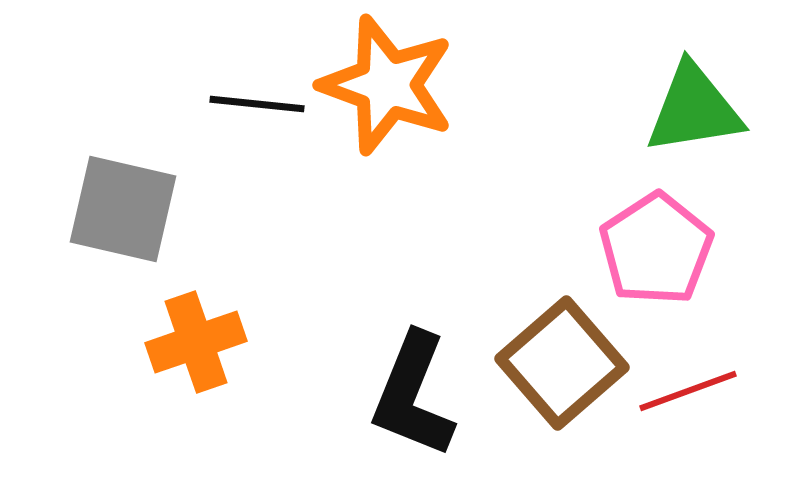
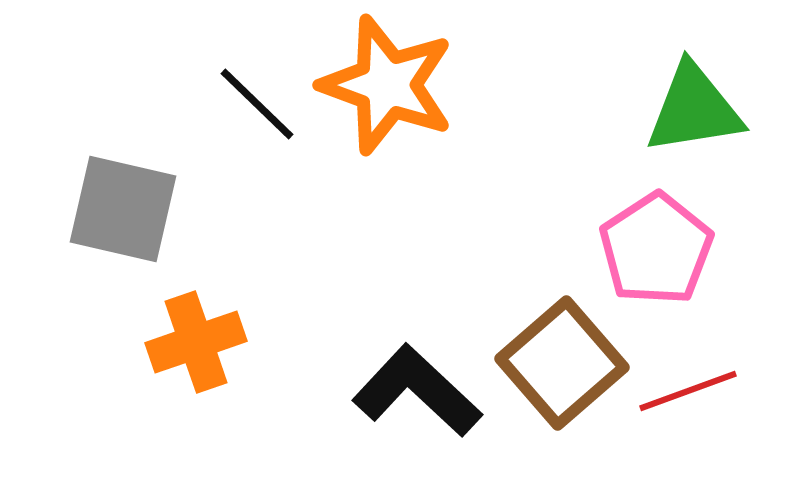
black line: rotated 38 degrees clockwise
black L-shape: moved 4 px right, 4 px up; rotated 111 degrees clockwise
